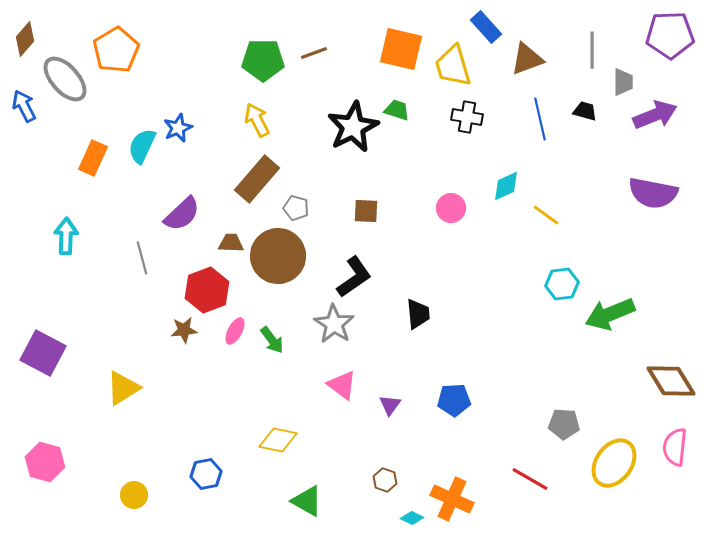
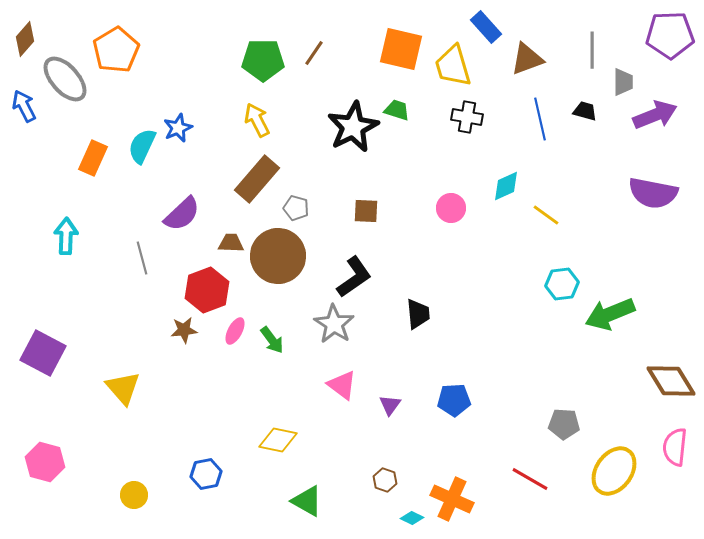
brown line at (314, 53): rotated 36 degrees counterclockwise
yellow triangle at (123, 388): rotated 39 degrees counterclockwise
yellow ellipse at (614, 463): moved 8 px down
